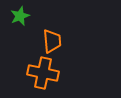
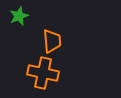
green star: moved 1 px left
